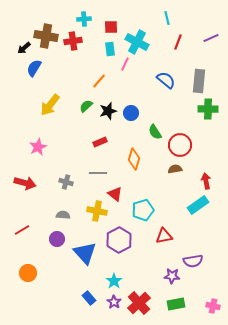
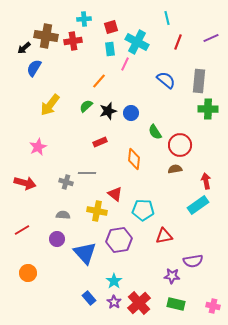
red square at (111, 27): rotated 16 degrees counterclockwise
orange diamond at (134, 159): rotated 10 degrees counterclockwise
gray line at (98, 173): moved 11 px left
cyan pentagon at (143, 210): rotated 20 degrees clockwise
purple hexagon at (119, 240): rotated 20 degrees clockwise
green rectangle at (176, 304): rotated 24 degrees clockwise
